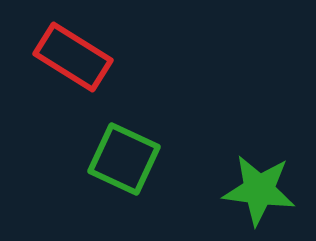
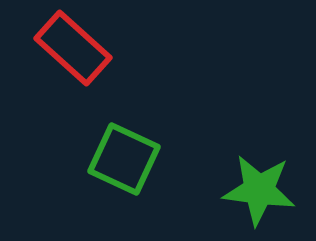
red rectangle: moved 9 px up; rotated 10 degrees clockwise
